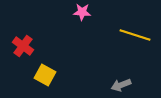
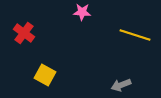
red cross: moved 1 px right, 13 px up
